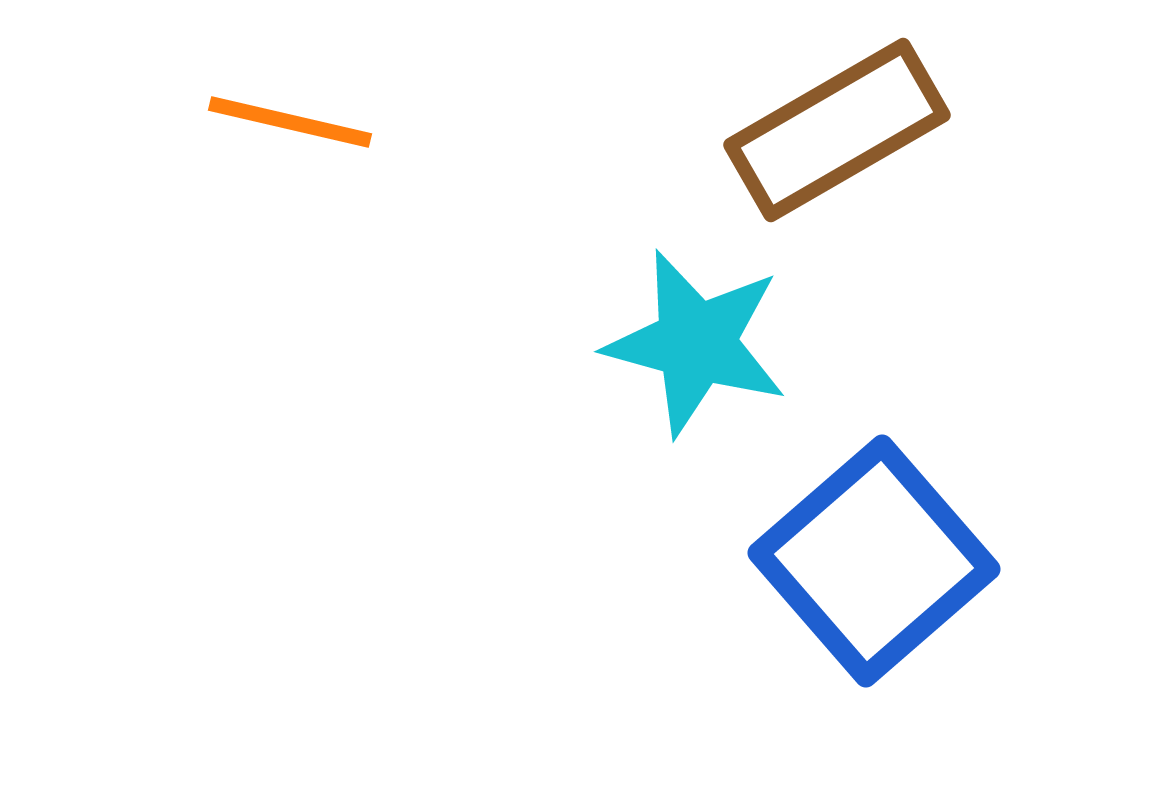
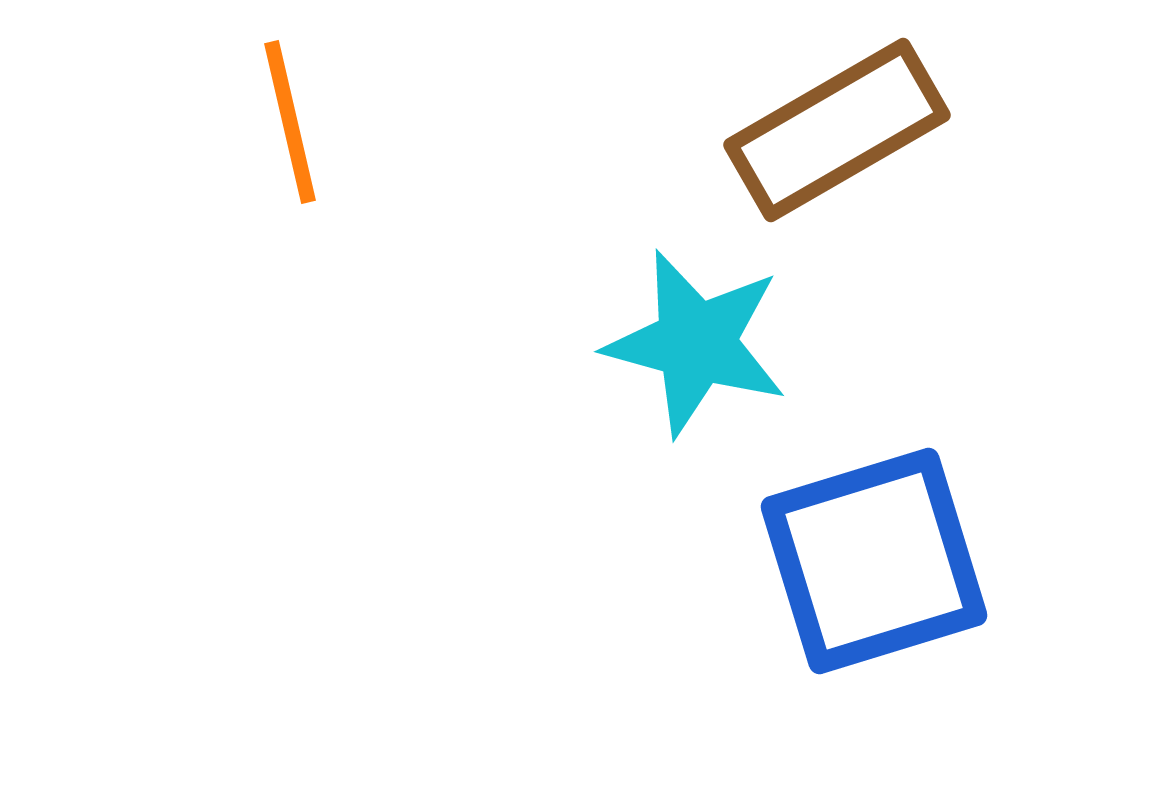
orange line: rotated 64 degrees clockwise
blue square: rotated 24 degrees clockwise
